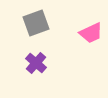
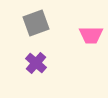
pink trapezoid: moved 2 px down; rotated 25 degrees clockwise
